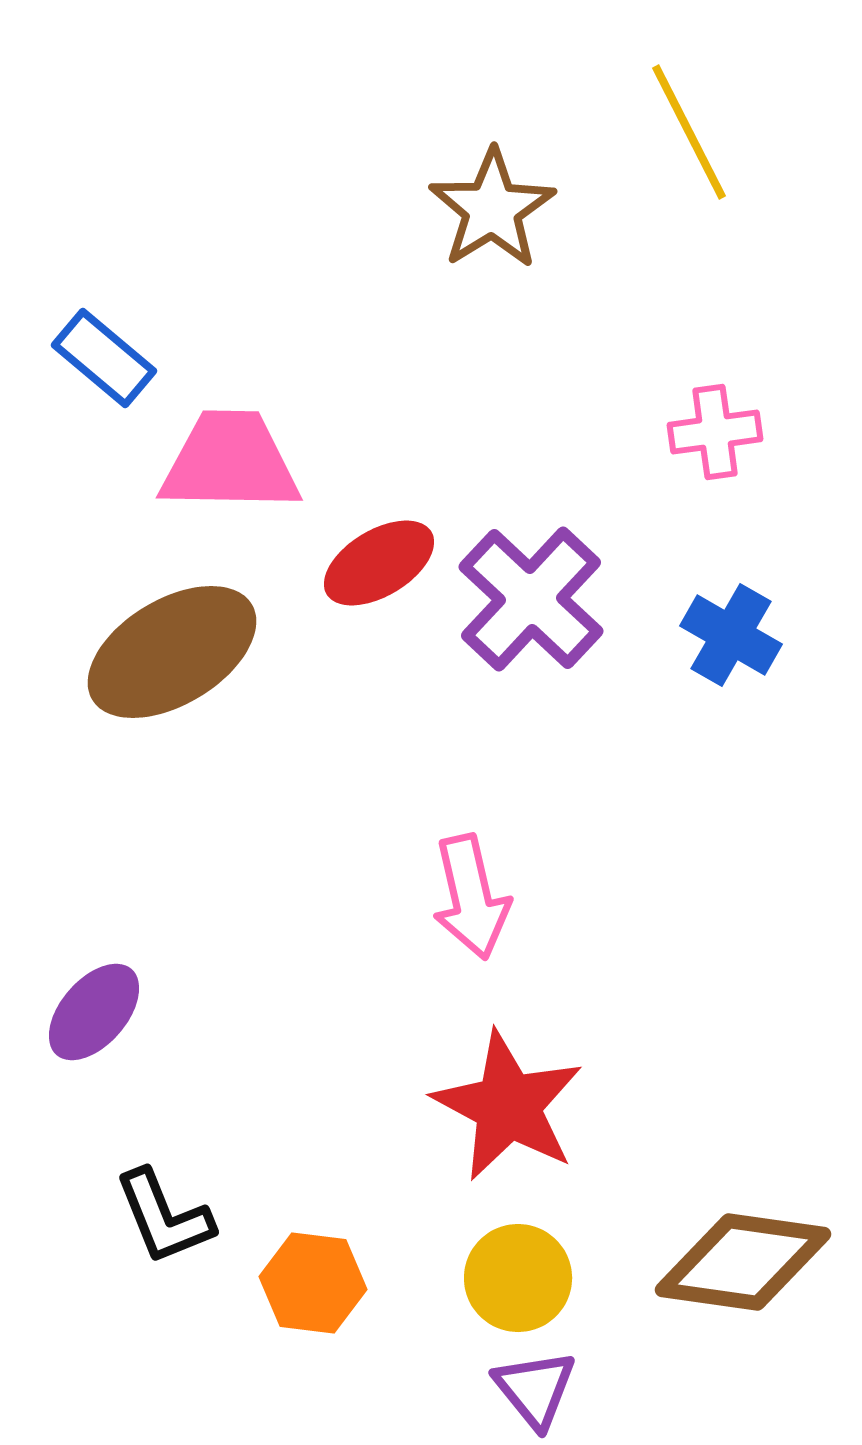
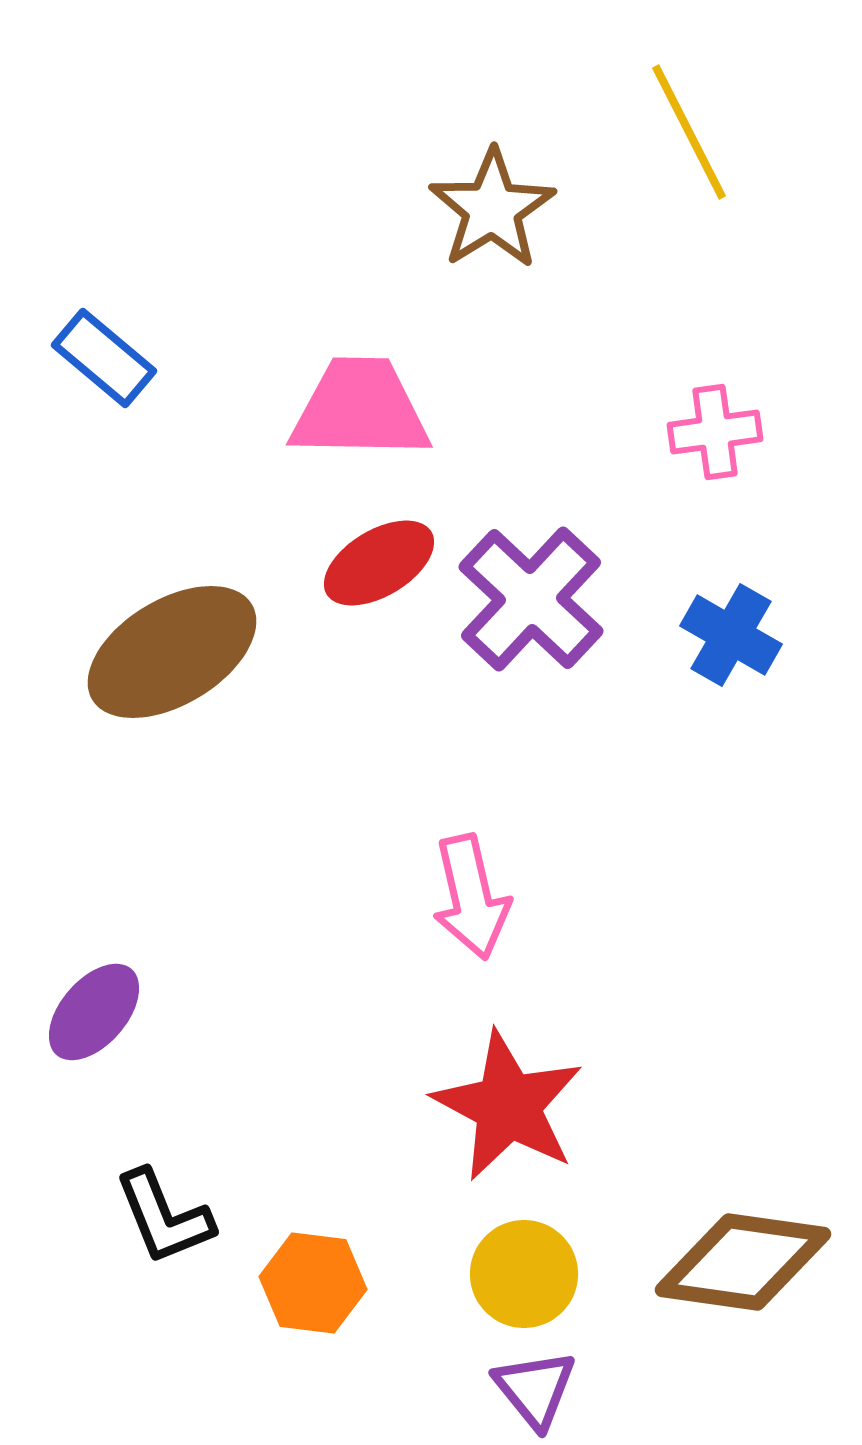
pink trapezoid: moved 130 px right, 53 px up
yellow circle: moved 6 px right, 4 px up
